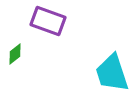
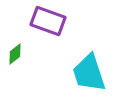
cyan trapezoid: moved 23 px left
